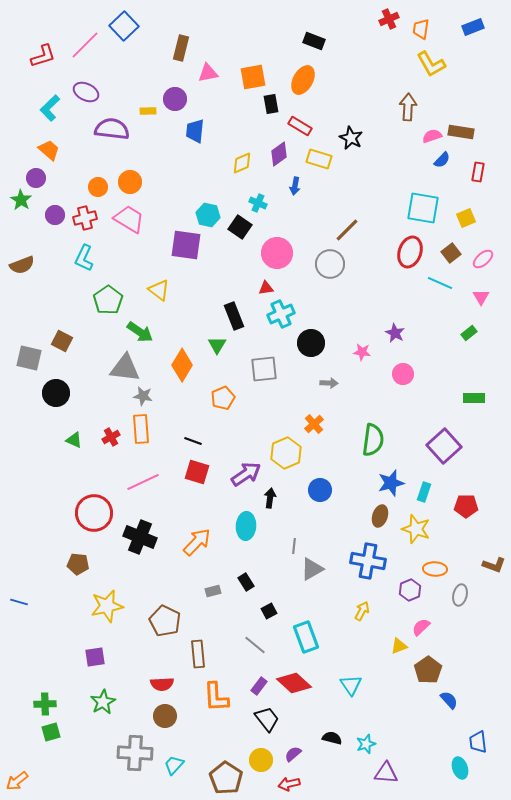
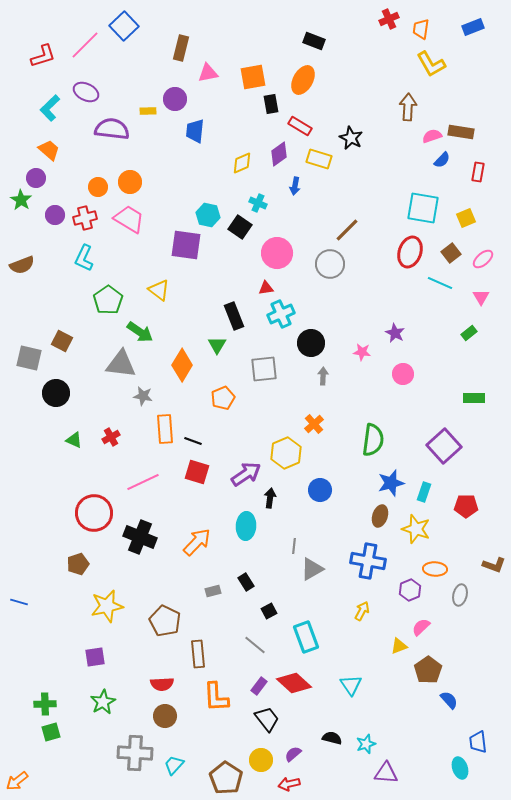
gray triangle at (125, 368): moved 4 px left, 4 px up
gray arrow at (329, 383): moved 6 px left, 7 px up; rotated 90 degrees counterclockwise
orange rectangle at (141, 429): moved 24 px right
brown pentagon at (78, 564): rotated 25 degrees counterclockwise
